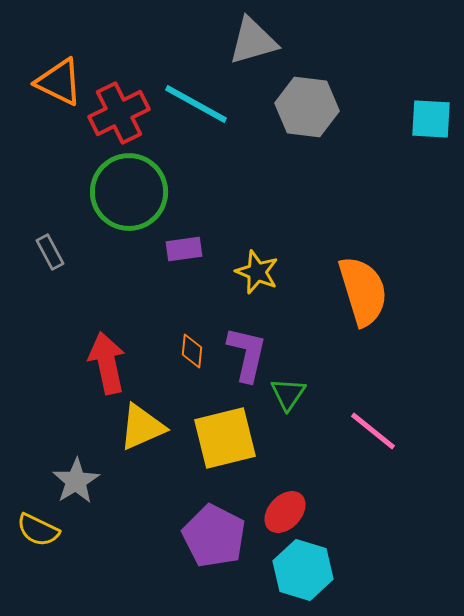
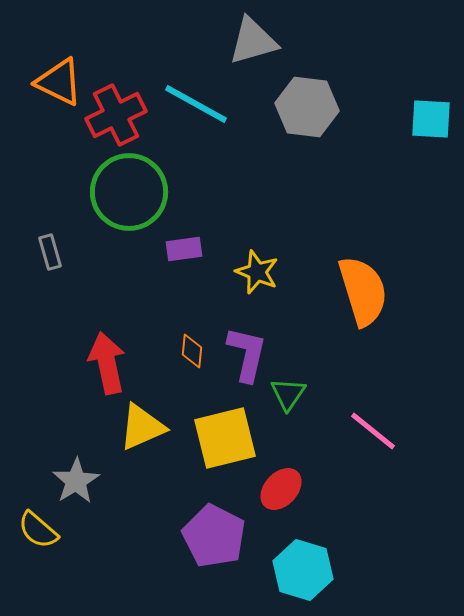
red cross: moved 3 px left, 2 px down
gray rectangle: rotated 12 degrees clockwise
red ellipse: moved 4 px left, 23 px up
yellow semicircle: rotated 15 degrees clockwise
